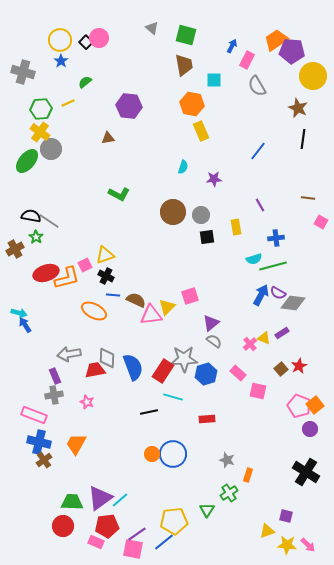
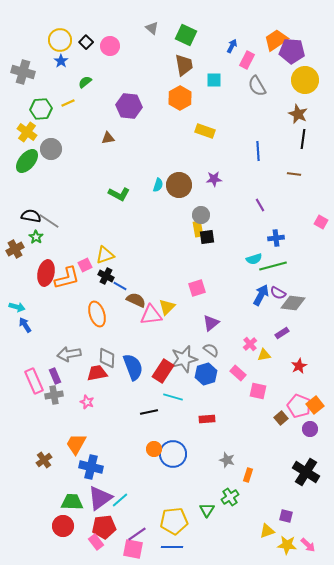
green square at (186, 35): rotated 10 degrees clockwise
pink circle at (99, 38): moved 11 px right, 8 px down
yellow circle at (313, 76): moved 8 px left, 4 px down
orange hexagon at (192, 104): moved 12 px left, 6 px up; rotated 20 degrees clockwise
brown star at (298, 108): moved 6 px down
yellow rectangle at (201, 131): moved 4 px right; rotated 48 degrees counterclockwise
yellow cross at (40, 132): moved 13 px left
blue line at (258, 151): rotated 42 degrees counterclockwise
cyan semicircle at (183, 167): moved 25 px left, 18 px down
brown line at (308, 198): moved 14 px left, 24 px up
brown circle at (173, 212): moved 6 px right, 27 px up
yellow rectangle at (236, 227): moved 38 px left, 2 px down
red ellipse at (46, 273): rotated 60 degrees counterclockwise
blue line at (113, 295): moved 7 px right, 9 px up; rotated 24 degrees clockwise
pink square at (190, 296): moved 7 px right, 8 px up
orange ellipse at (94, 311): moved 3 px right, 3 px down; rotated 45 degrees clockwise
cyan arrow at (19, 313): moved 2 px left, 6 px up
yellow triangle at (264, 338): moved 17 px down; rotated 32 degrees counterclockwise
gray semicircle at (214, 341): moved 3 px left, 9 px down
gray star at (184, 359): rotated 12 degrees counterclockwise
brown square at (281, 369): moved 49 px down
red trapezoid at (95, 370): moved 2 px right, 3 px down
pink rectangle at (34, 415): moved 34 px up; rotated 45 degrees clockwise
blue cross at (39, 442): moved 52 px right, 25 px down
orange circle at (152, 454): moved 2 px right, 5 px up
green cross at (229, 493): moved 1 px right, 4 px down
red pentagon at (107, 526): moved 3 px left, 1 px down
pink rectangle at (96, 542): rotated 28 degrees clockwise
blue line at (164, 542): moved 8 px right, 5 px down; rotated 40 degrees clockwise
